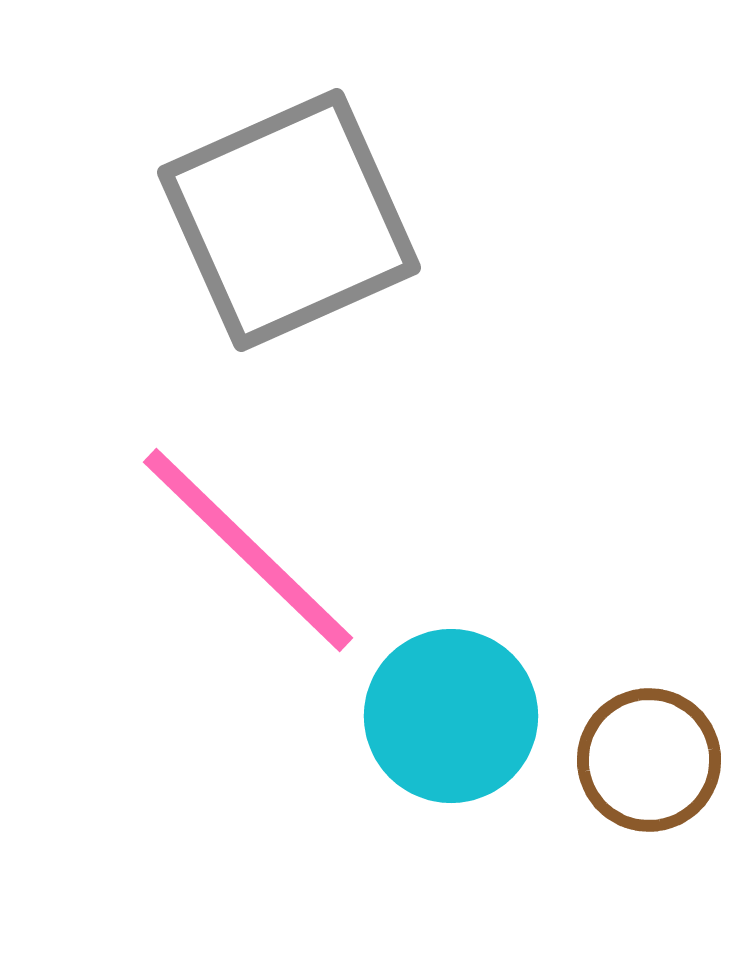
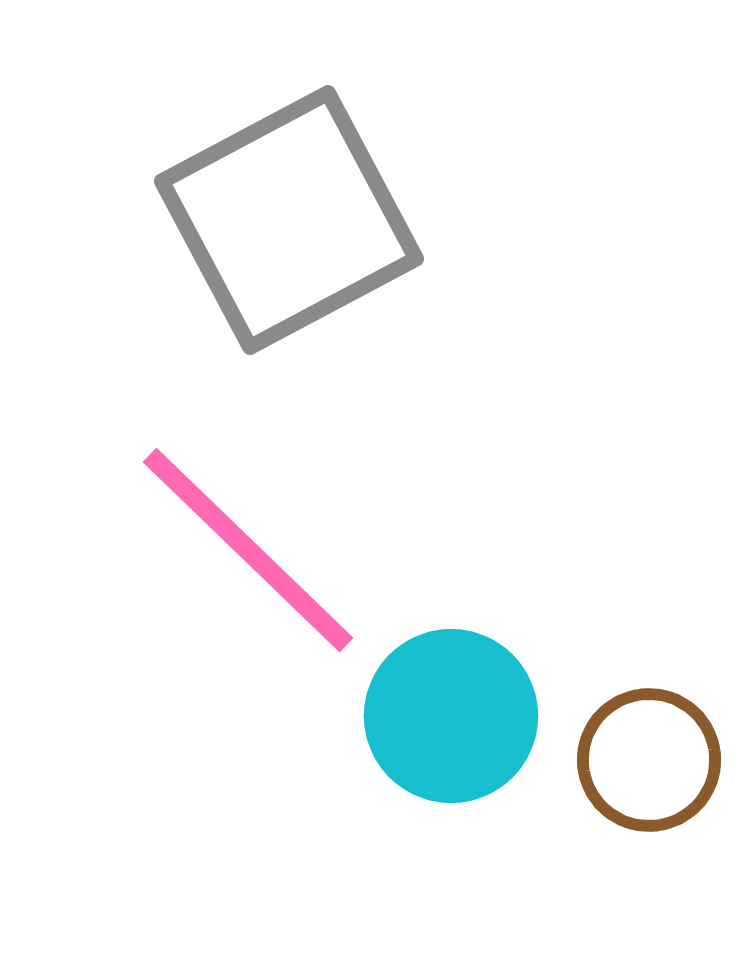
gray square: rotated 4 degrees counterclockwise
